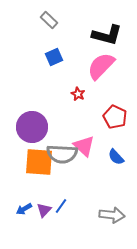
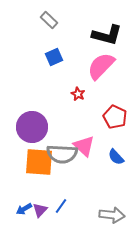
purple triangle: moved 4 px left
